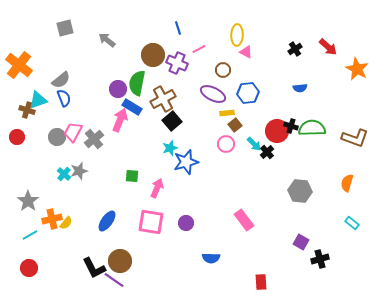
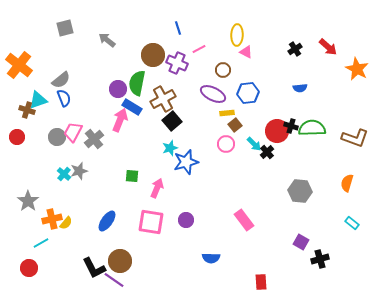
purple circle at (186, 223): moved 3 px up
cyan line at (30, 235): moved 11 px right, 8 px down
